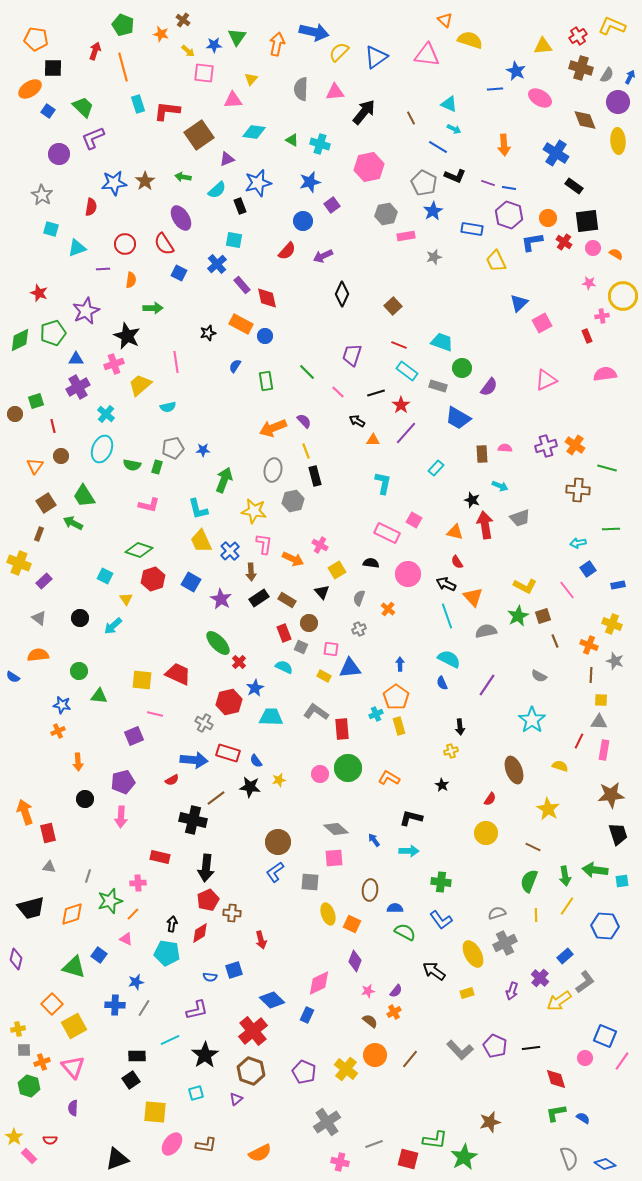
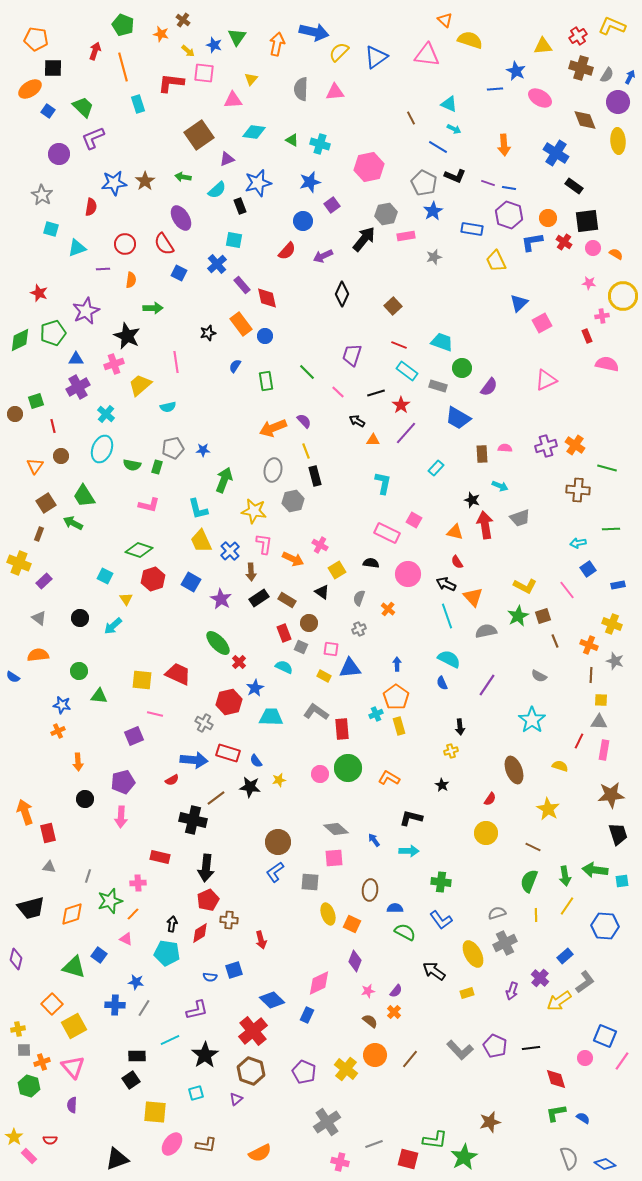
blue star at (214, 45): rotated 21 degrees clockwise
red L-shape at (167, 111): moved 4 px right, 28 px up
black arrow at (364, 112): moved 127 px down
orange rectangle at (241, 324): rotated 25 degrees clockwise
pink semicircle at (605, 374): moved 2 px right, 10 px up; rotated 20 degrees clockwise
black triangle at (322, 592): rotated 14 degrees counterclockwise
blue arrow at (400, 664): moved 3 px left
brown cross at (232, 913): moved 3 px left, 7 px down
blue star at (136, 982): rotated 21 degrees clockwise
orange cross at (394, 1012): rotated 16 degrees counterclockwise
purple semicircle at (73, 1108): moved 1 px left, 3 px up
